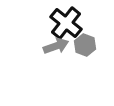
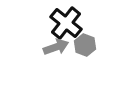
gray arrow: moved 1 px down
